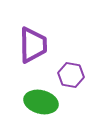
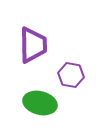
green ellipse: moved 1 px left, 1 px down
